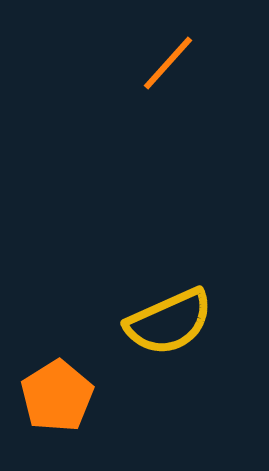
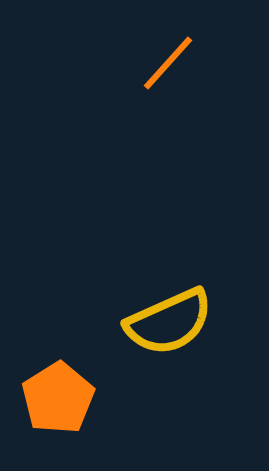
orange pentagon: moved 1 px right, 2 px down
